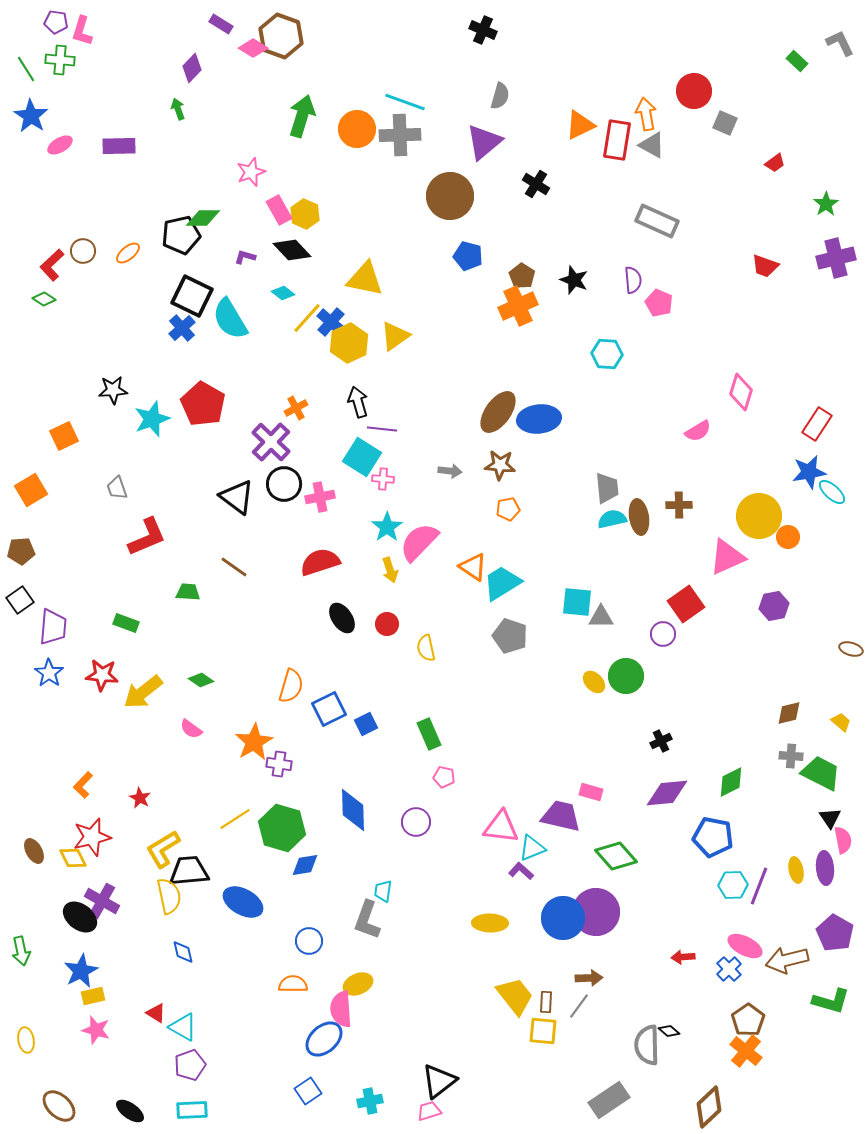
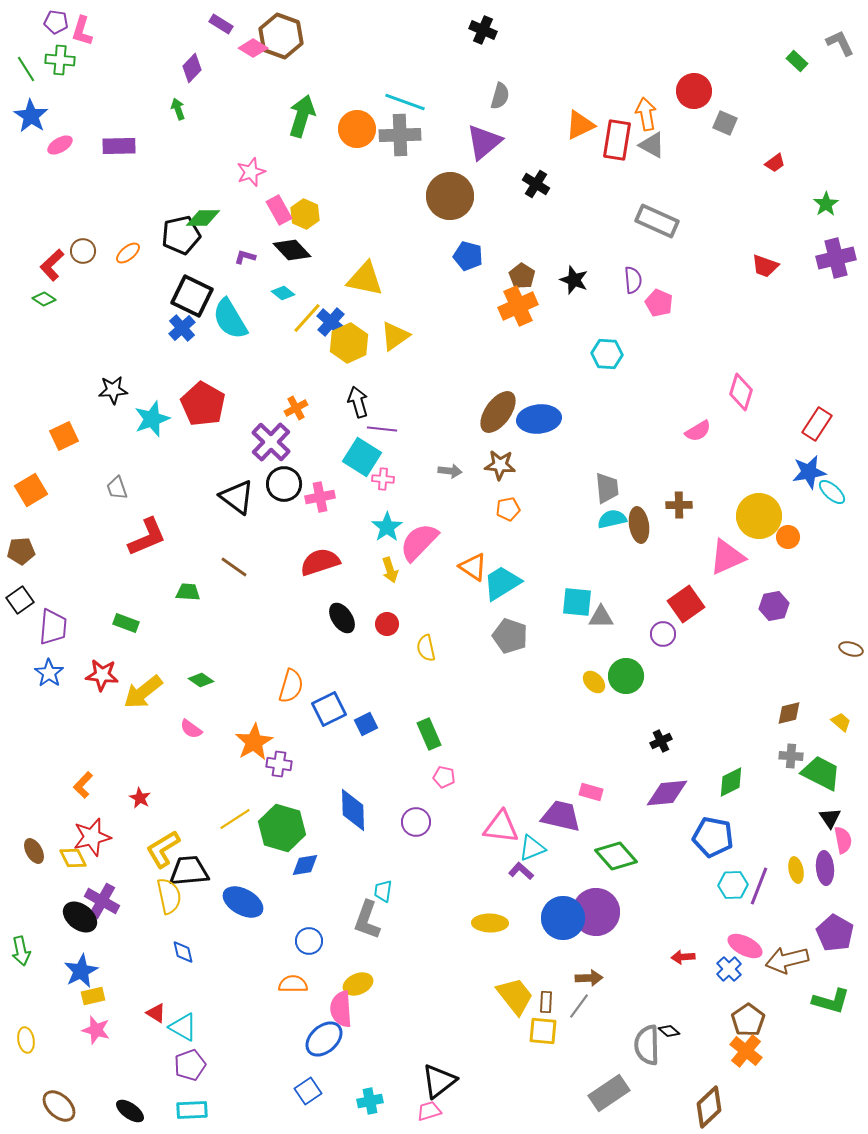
brown ellipse at (639, 517): moved 8 px down
gray rectangle at (609, 1100): moved 7 px up
